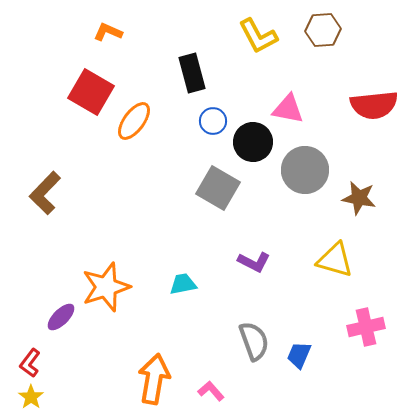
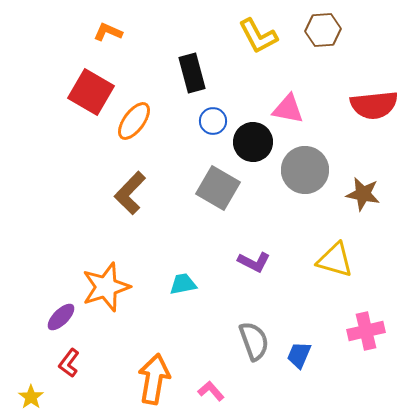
brown L-shape: moved 85 px right
brown star: moved 4 px right, 4 px up
pink cross: moved 4 px down
red L-shape: moved 39 px right
